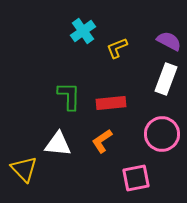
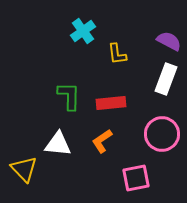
yellow L-shape: moved 6 px down; rotated 75 degrees counterclockwise
